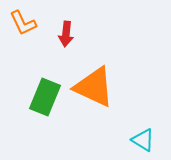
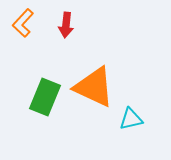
orange L-shape: rotated 68 degrees clockwise
red arrow: moved 9 px up
cyan triangle: moved 12 px left, 21 px up; rotated 45 degrees counterclockwise
